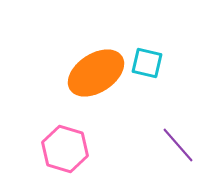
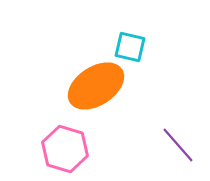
cyan square: moved 17 px left, 16 px up
orange ellipse: moved 13 px down
